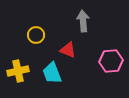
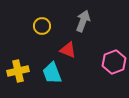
gray arrow: rotated 25 degrees clockwise
yellow circle: moved 6 px right, 9 px up
pink hexagon: moved 3 px right, 1 px down; rotated 15 degrees counterclockwise
